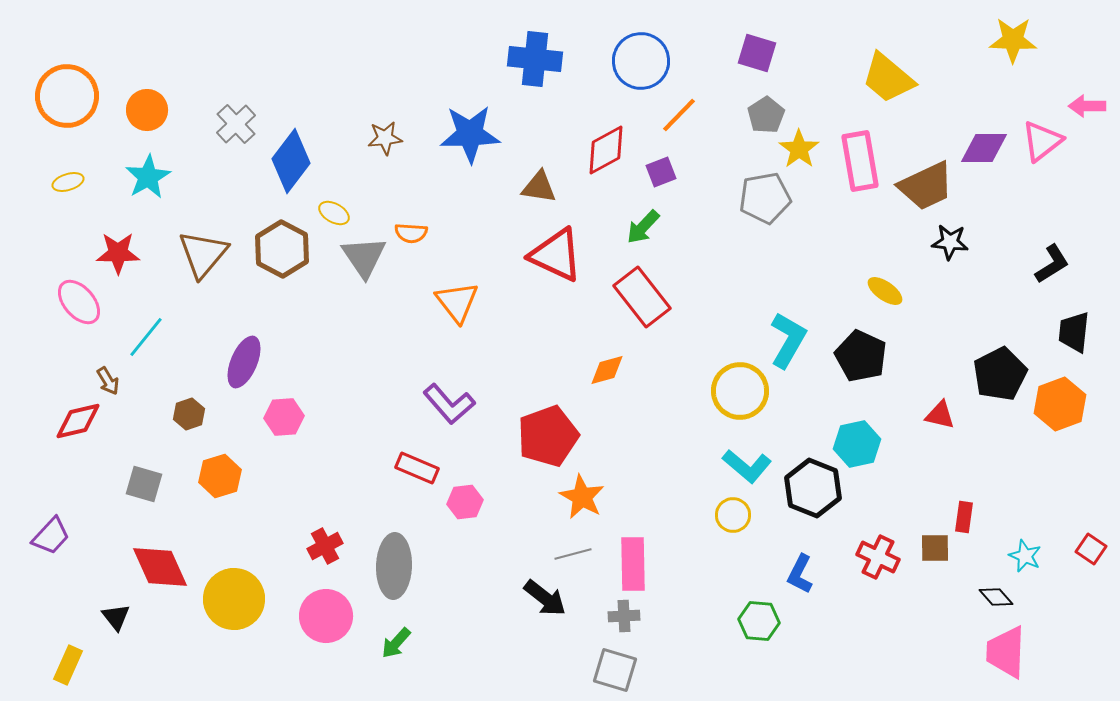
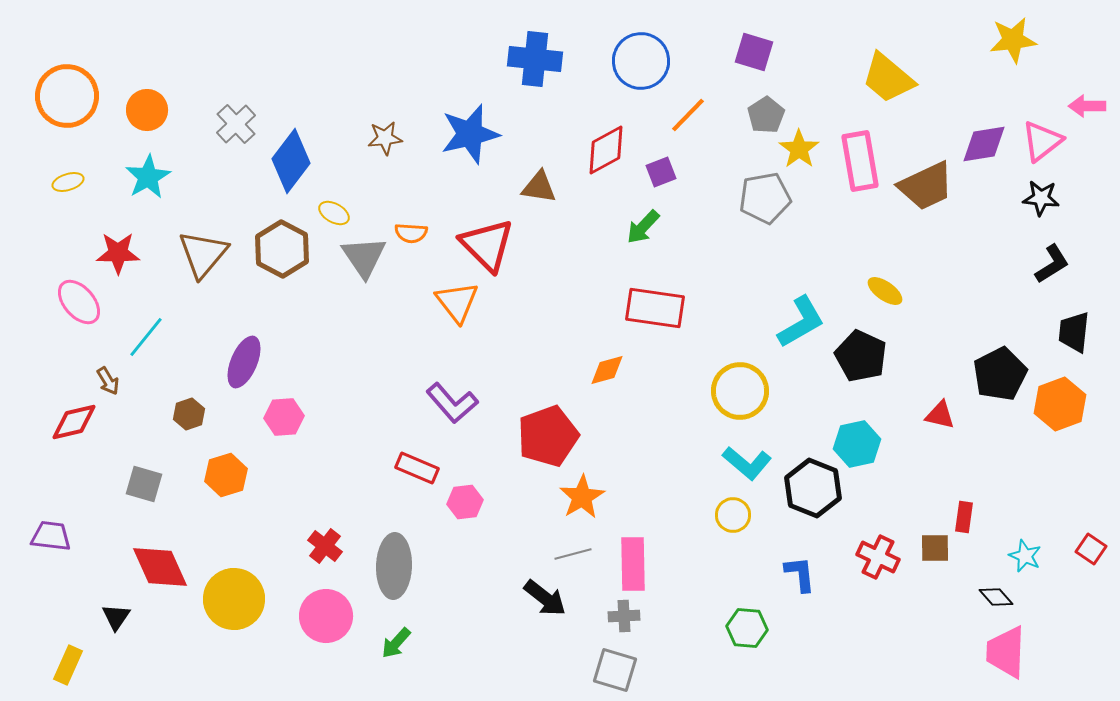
yellow star at (1013, 40): rotated 9 degrees counterclockwise
purple square at (757, 53): moved 3 px left, 1 px up
orange line at (679, 115): moved 9 px right
blue star at (470, 134): rotated 12 degrees counterclockwise
purple diamond at (984, 148): moved 4 px up; rotated 9 degrees counterclockwise
black star at (950, 242): moved 91 px right, 44 px up
red triangle at (556, 255): moved 69 px left, 10 px up; rotated 20 degrees clockwise
red rectangle at (642, 297): moved 13 px right, 11 px down; rotated 44 degrees counterclockwise
cyan L-shape at (788, 340): moved 13 px right, 18 px up; rotated 30 degrees clockwise
purple L-shape at (449, 404): moved 3 px right, 1 px up
red diamond at (78, 421): moved 4 px left, 1 px down
cyan L-shape at (747, 466): moved 3 px up
orange hexagon at (220, 476): moved 6 px right, 1 px up
orange star at (582, 497): rotated 12 degrees clockwise
purple trapezoid at (51, 536): rotated 126 degrees counterclockwise
red cross at (325, 546): rotated 24 degrees counterclockwise
blue L-shape at (800, 574): rotated 147 degrees clockwise
black triangle at (116, 617): rotated 12 degrees clockwise
green hexagon at (759, 621): moved 12 px left, 7 px down
